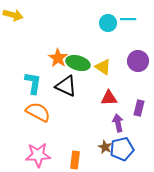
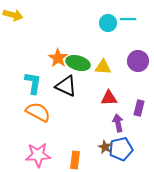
yellow triangle: rotated 30 degrees counterclockwise
blue pentagon: moved 1 px left
